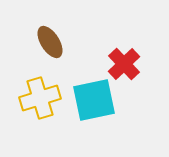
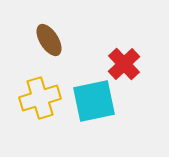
brown ellipse: moved 1 px left, 2 px up
cyan square: moved 1 px down
